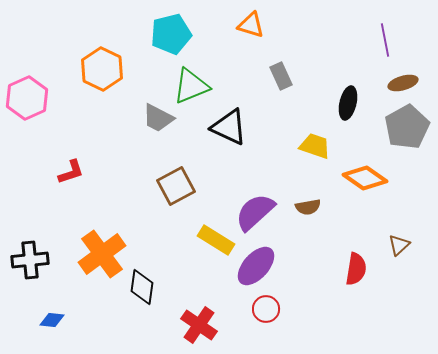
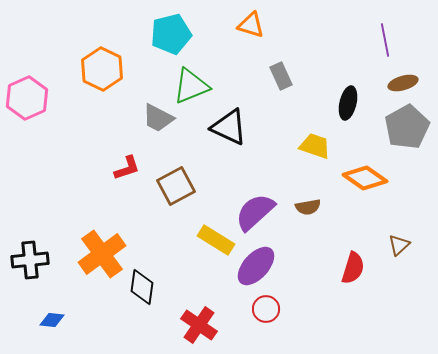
red L-shape: moved 56 px right, 4 px up
red semicircle: moved 3 px left, 1 px up; rotated 8 degrees clockwise
